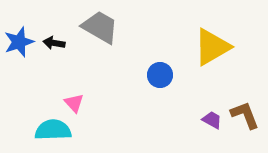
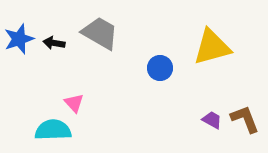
gray trapezoid: moved 6 px down
blue star: moved 3 px up
yellow triangle: rotated 15 degrees clockwise
blue circle: moved 7 px up
brown L-shape: moved 4 px down
